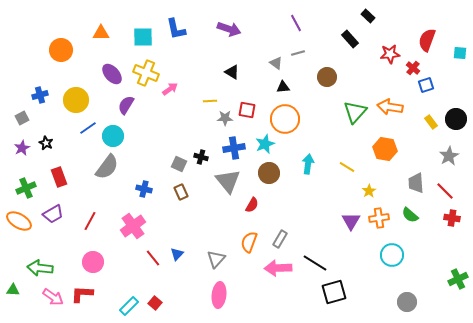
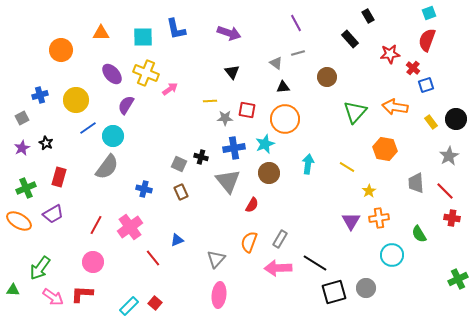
black rectangle at (368, 16): rotated 16 degrees clockwise
purple arrow at (229, 29): moved 4 px down
cyan square at (460, 53): moved 31 px left, 40 px up; rotated 24 degrees counterclockwise
black triangle at (232, 72): rotated 21 degrees clockwise
orange arrow at (390, 107): moved 5 px right
red rectangle at (59, 177): rotated 36 degrees clockwise
green semicircle at (410, 215): moved 9 px right, 19 px down; rotated 18 degrees clockwise
red line at (90, 221): moved 6 px right, 4 px down
pink cross at (133, 226): moved 3 px left, 1 px down
blue triangle at (177, 254): moved 14 px up; rotated 24 degrees clockwise
green arrow at (40, 268): rotated 60 degrees counterclockwise
gray circle at (407, 302): moved 41 px left, 14 px up
